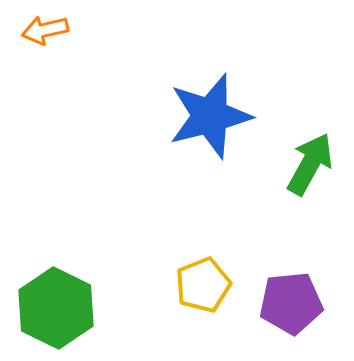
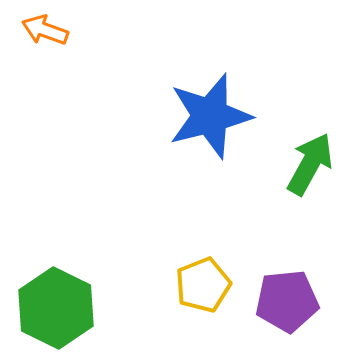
orange arrow: rotated 33 degrees clockwise
purple pentagon: moved 4 px left, 2 px up
